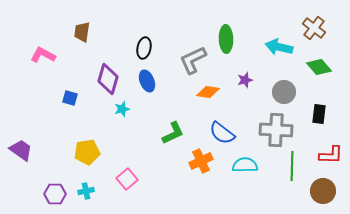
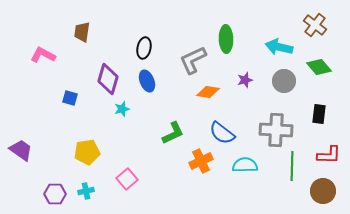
brown cross: moved 1 px right, 3 px up
gray circle: moved 11 px up
red L-shape: moved 2 px left
